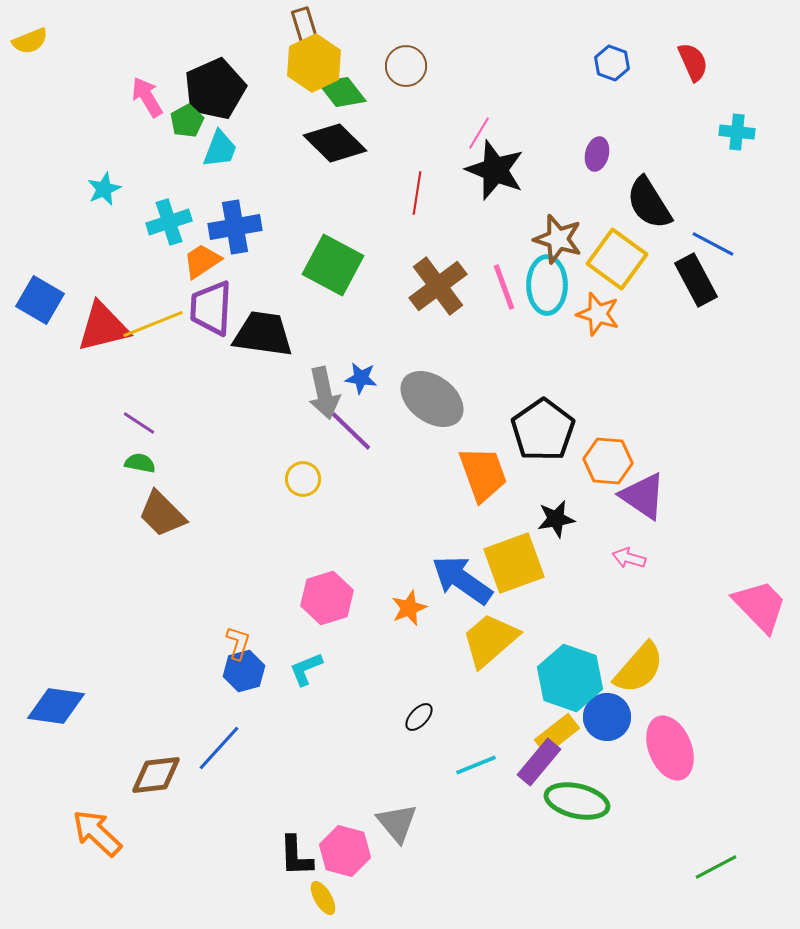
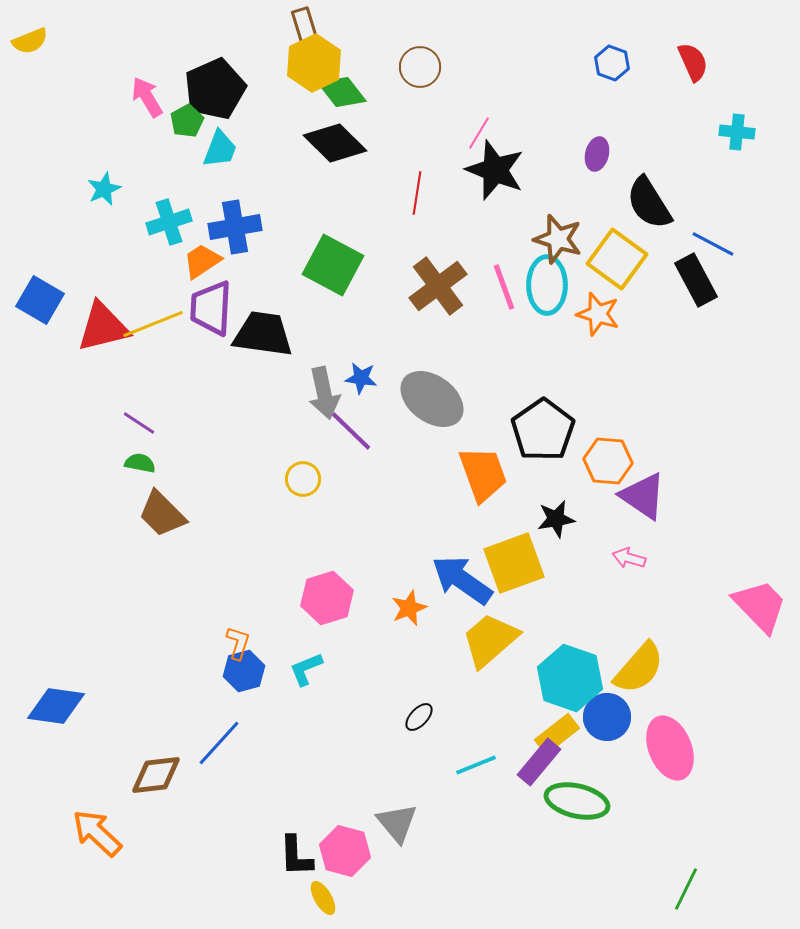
brown circle at (406, 66): moved 14 px right, 1 px down
blue line at (219, 748): moved 5 px up
green line at (716, 867): moved 30 px left, 22 px down; rotated 36 degrees counterclockwise
